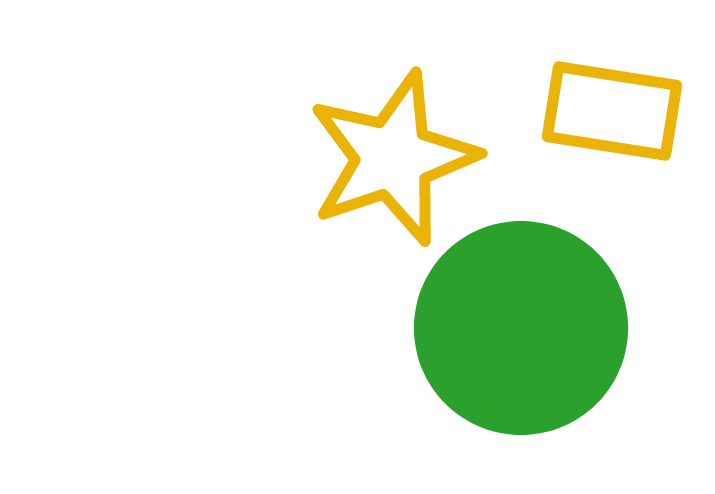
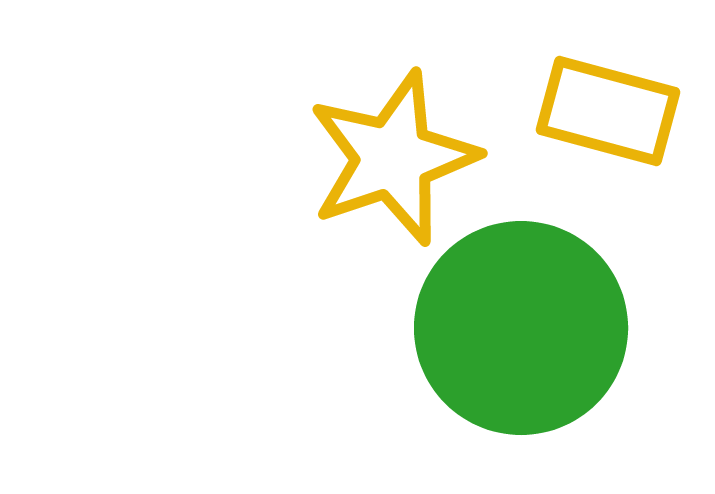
yellow rectangle: moved 4 px left; rotated 6 degrees clockwise
